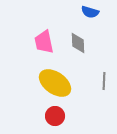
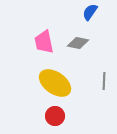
blue semicircle: rotated 108 degrees clockwise
gray diamond: rotated 75 degrees counterclockwise
